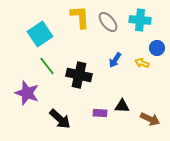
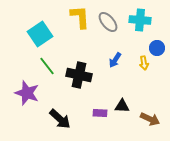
yellow arrow: moved 2 px right; rotated 120 degrees counterclockwise
